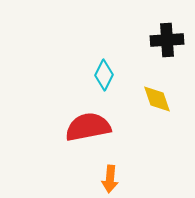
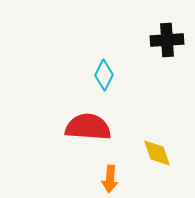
yellow diamond: moved 54 px down
red semicircle: rotated 15 degrees clockwise
